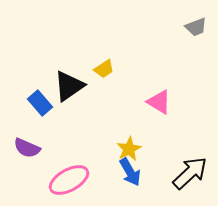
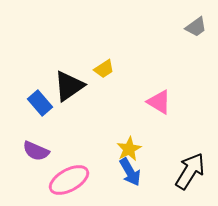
gray trapezoid: rotated 15 degrees counterclockwise
purple semicircle: moved 9 px right, 3 px down
black arrow: moved 2 px up; rotated 15 degrees counterclockwise
